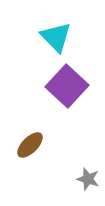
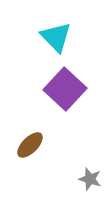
purple square: moved 2 px left, 3 px down
gray star: moved 2 px right
